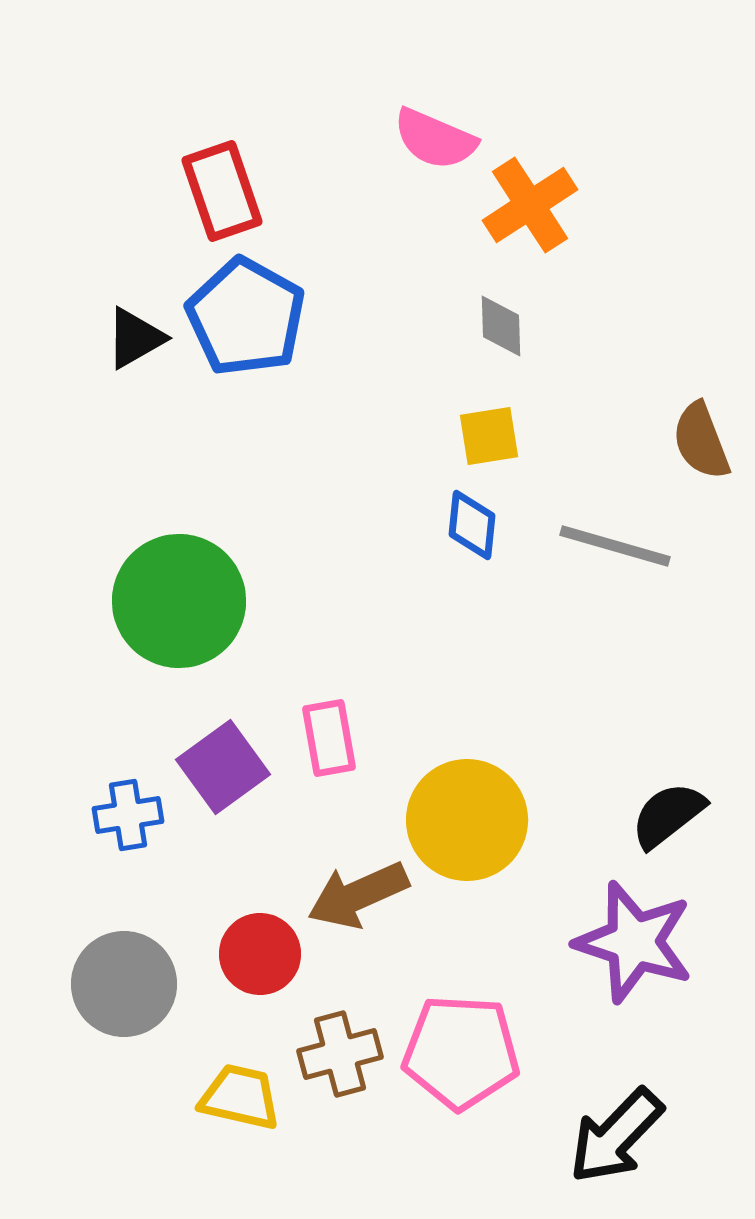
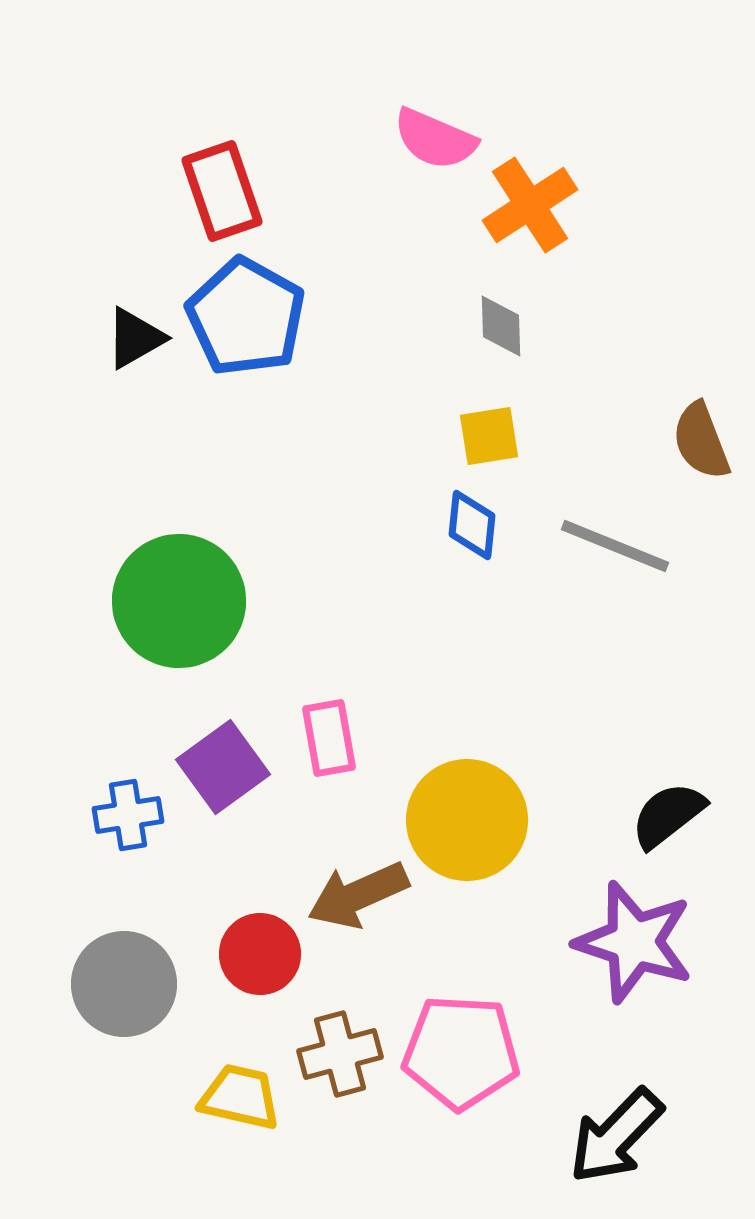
gray line: rotated 6 degrees clockwise
